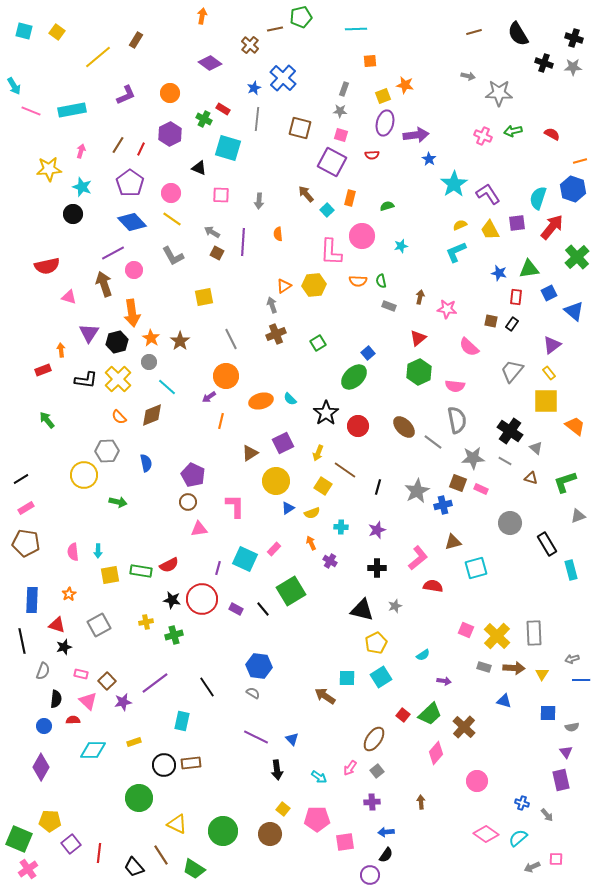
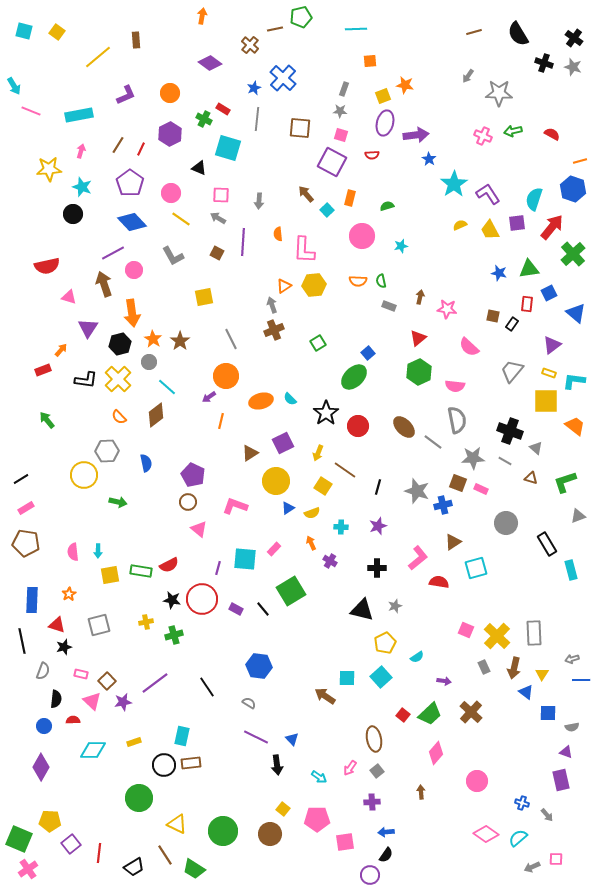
black cross at (574, 38): rotated 18 degrees clockwise
brown rectangle at (136, 40): rotated 35 degrees counterclockwise
gray star at (573, 67): rotated 18 degrees clockwise
gray arrow at (468, 76): rotated 112 degrees clockwise
cyan rectangle at (72, 110): moved 7 px right, 5 px down
brown square at (300, 128): rotated 10 degrees counterclockwise
cyan semicircle at (538, 198): moved 4 px left, 1 px down
yellow line at (172, 219): moved 9 px right
gray arrow at (212, 232): moved 6 px right, 14 px up
pink L-shape at (331, 252): moved 27 px left, 2 px up
cyan L-shape at (456, 252): moved 118 px right, 129 px down; rotated 30 degrees clockwise
green cross at (577, 257): moved 4 px left, 3 px up
red rectangle at (516, 297): moved 11 px right, 7 px down
blue triangle at (574, 311): moved 2 px right, 2 px down
brown square at (491, 321): moved 2 px right, 5 px up
purple triangle at (89, 333): moved 1 px left, 5 px up
brown cross at (276, 334): moved 2 px left, 4 px up
orange star at (151, 338): moved 2 px right, 1 px down
black hexagon at (117, 342): moved 3 px right, 2 px down
orange arrow at (61, 350): rotated 48 degrees clockwise
yellow rectangle at (549, 373): rotated 32 degrees counterclockwise
brown diamond at (152, 415): moved 4 px right; rotated 15 degrees counterclockwise
black cross at (510, 431): rotated 15 degrees counterclockwise
gray star at (417, 491): rotated 25 degrees counterclockwise
pink L-shape at (235, 506): rotated 70 degrees counterclockwise
gray circle at (510, 523): moved 4 px left
pink triangle at (199, 529): rotated 48 degrees clockwise
purple star at (377, 530): moved 1 px right, 4 px up
brown triangle at (453, 542): rotated 18 degrees counterclockwise
cyan square at (245, 559): rotated 20 degrees counterclockwise
red semicircle at (433, 586): moved 6 px right, 4 px up
gray square at (99, 625): rotated 15 degrees clockwise
yellow pentagon at (376, 643): moved 9 px right
cyan semicircle at (423, 655): moved 6 px left, 2 px down
gray rectangle at (484, 667): rotated 48 degrees clockwise
brown arrow at (514, 668): rotated 100 degrees clockwise
cyan square at (381, 677): rotated 10 degrees counterclockwise
gray semicircle at (253, 693): moved 4 px left, 10 px down
pink triangle at (88, 701): moved 4 px right
blue triangle at (504, 701): moved 22 px right, 9 px up; rotated 21 degrees clockwise
cyan rectangle at (182, 721): moved 15 px down
brown cross at (464, 727): moved 7 px right, 15 px up
brown ellipse at (374, 739): rotated 45 degrees counterclockwise
purple triangle at (566, 752): rotated 32 degrees counterclockwise
black arrow at (277, 770): moved 5 px up
brown arrow at (421, 802): moved 10 px up
brown line at (161, 855): moved 4 px right
black trapezoid at (134, 867): rotated 80 degrees counterclockwise
